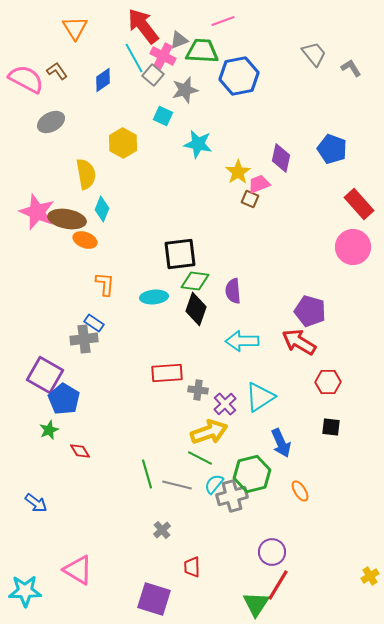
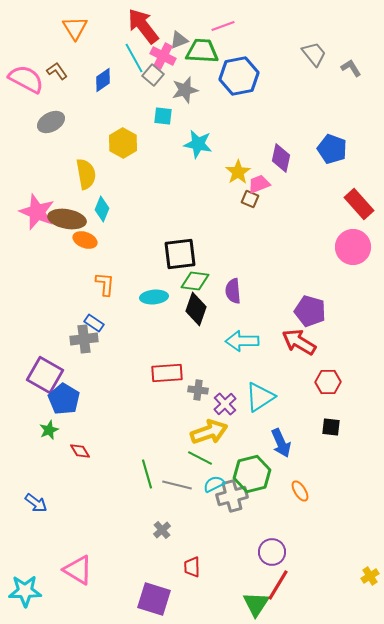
pink line at (223, 21): moved 5 px down
cyan square at (163, 116): rotated 18 degrees counterclockwise
cyan semicircle at (214, 484): rotated 25 degrees clockwise
